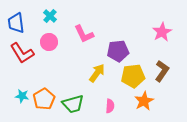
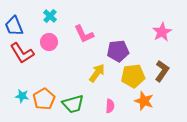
blue trapezoid: moved 2 px left, 3 px down; rotated 15 degrees counterclockwise
orange star: rotated 24 degrees counterclockwise
